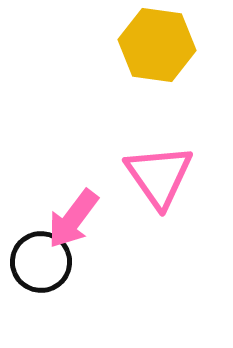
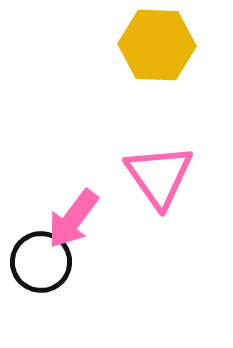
yellow hexagon: rotated 6 degrees counterclockwise
